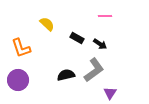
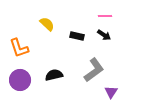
black rectangle: moved 2 px up; rotated 16 degrees counterclockwise
black arrow: moved 4 px right, 9 px up
orange L-shape: moved 2 px left
black semicircle: moved 12 px left
purple circle: moved 2 px right
purple triangle: moved 1 px right, 1 px up
